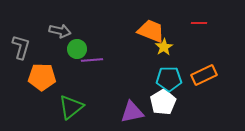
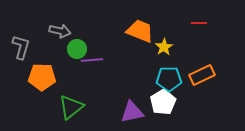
orange trapezoid: moved 11 px left
orange rectangle: moved 2 px left
